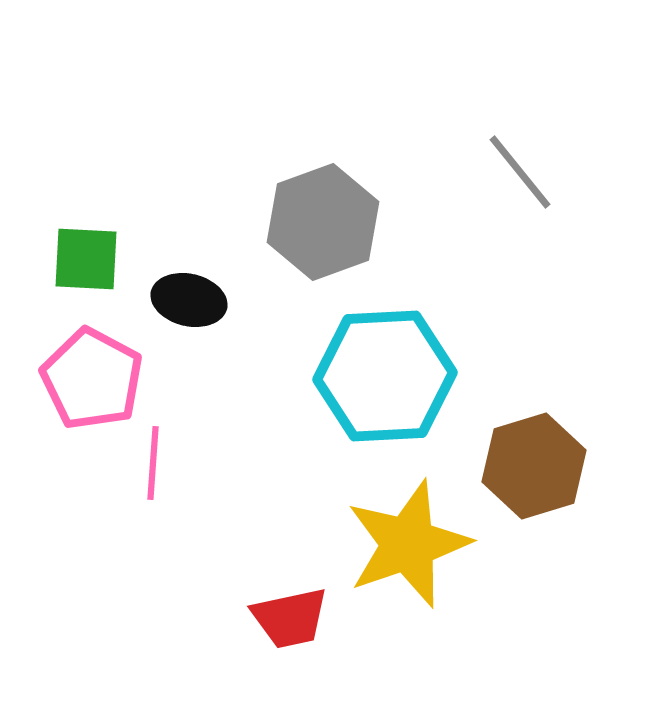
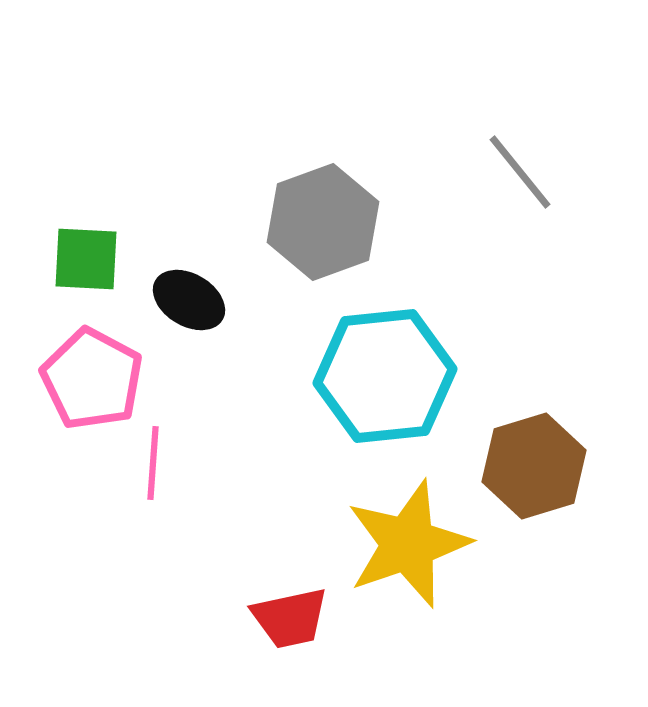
black ellipse: rotated 18 degrees clockwise
cyan hexagon: rotated 3 degrees counterclockwise
